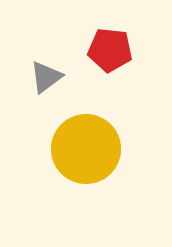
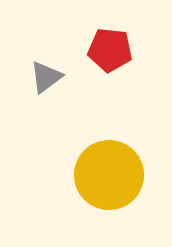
yellow circle: moved 23 px right, 26 px down
